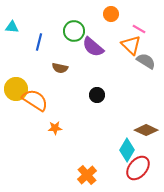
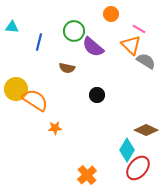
brown semicircle: moved 7 px right
